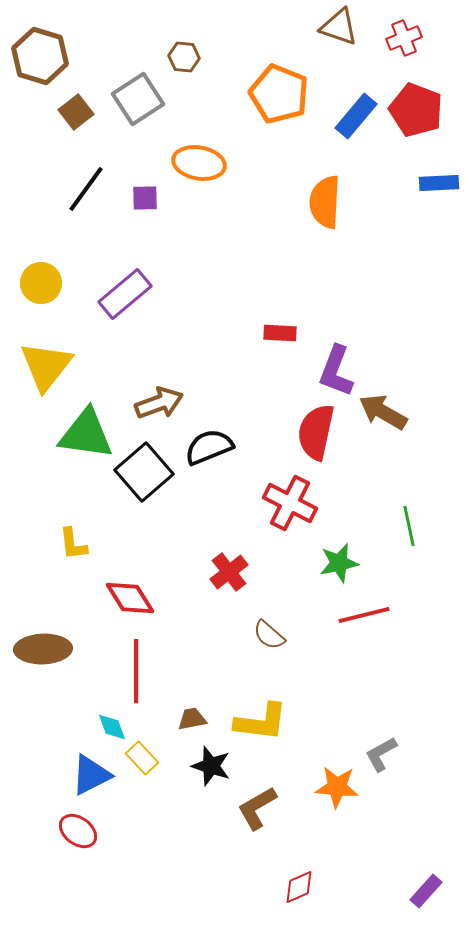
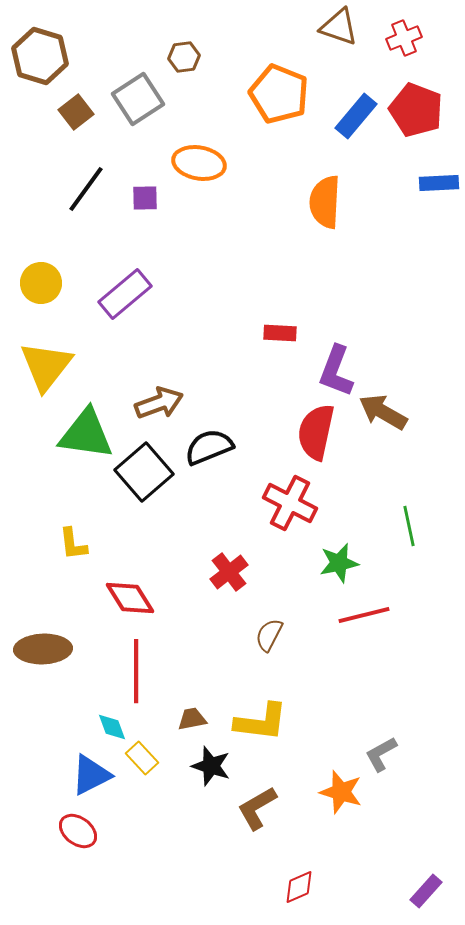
brown hexagon at (184, 57): rotated 12 degrees counterclockwise
brown semicircle at (269, 635): rotated 76 degrees clockwise
orange star at (337, 787): moved 4 px right, 5 px down; rotated 12 degrees clockwise
